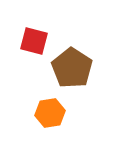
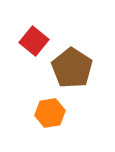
red square: rotated 24 degrees clockwise
